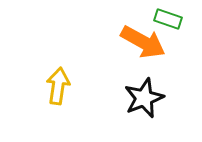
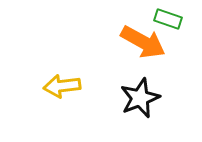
yellow arrow: moved 4 px right; rotated 105 degrees counterclockwise
black star: moved 4 px left
